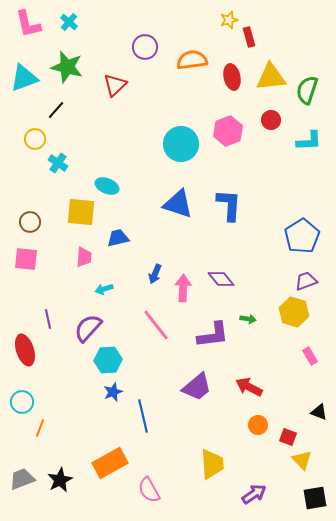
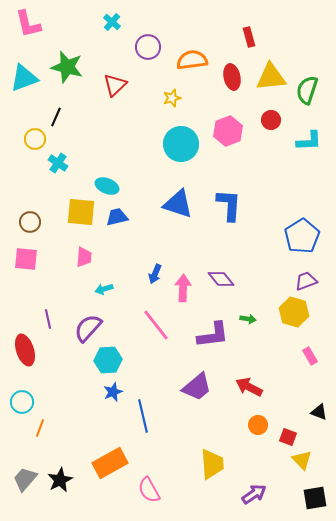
yellow star at (229, 20): moved 57 px left, 78 px down
cyan cross at (69, 22): moved 43 px right
purple circle at (145, 47): moved 3 px right
black line at (56, 110): moved 7 px down; rotated 18 degrees counterclockwise
blue trapezoid at (118, 238): moved 1 px left, 21 px up
gray trapezoid at (22, 479): moved 3 px right; rotated 28 degrees counterclockwise
